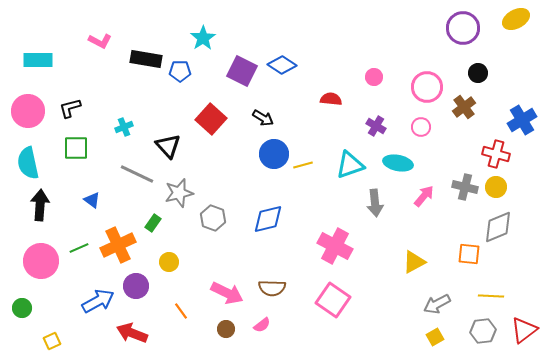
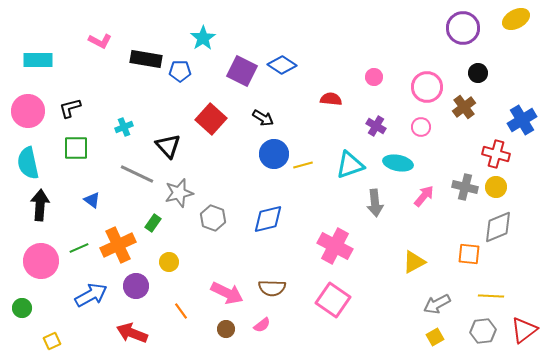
blue arrow at (98, 301): moved 7 px left, 6 px up
